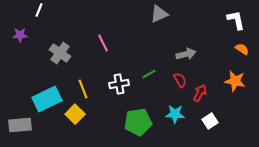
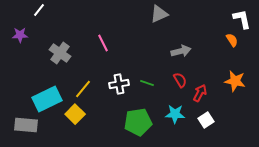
white line: rotated 16 degrees clockwise
white L-shape: moved 6 px right, 1 px up
orange semicircle: moved 10 px left, 9 px up; rotated 24 degrees clockwise
gray arrow: moved 5 px left, 3 px up
green line: moved 2 px left, 9 px down; rotated 48 degrees clockwise
yellow line: rotated 60 degrees clockwise
white square: moved 4 px left, 1 px up
gray rectangle: moved 6 px right; rotated 10 degrees clockwise
